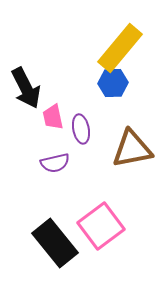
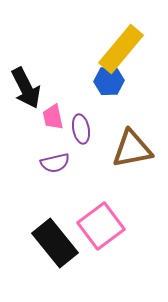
yellow rectangle: moved 1 px right, 1 px down
blue hexagon: moved 4 px left, 2 px up
